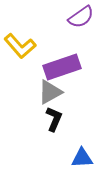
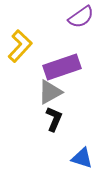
yellow L-shape: rotated 96 degrees counterclockwise
blue triangle: rotated 20 degrees clockwise
